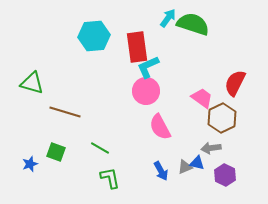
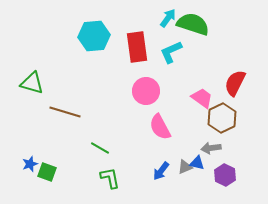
cyan L-shape: moved 23 px right, 15 px up
green square: moved 9 px left, 20 px down
blue arrow: rotated 66 degrees clockwise
